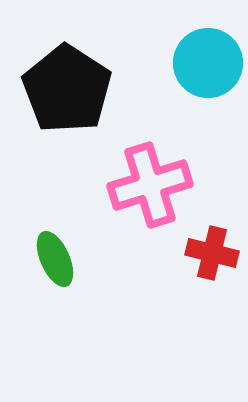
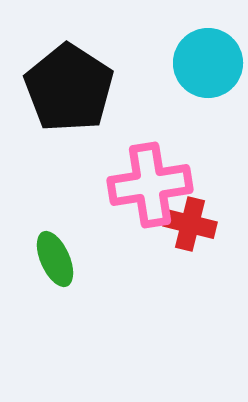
black pentagon: moved 2 px right, 1 px up
pink cross: rotated 8 degrees clockwise
red cross: moved 22 px left, 29 px up
